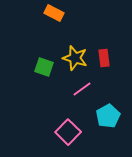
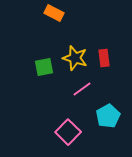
green square: rotated 30 degrees counterclockwise
